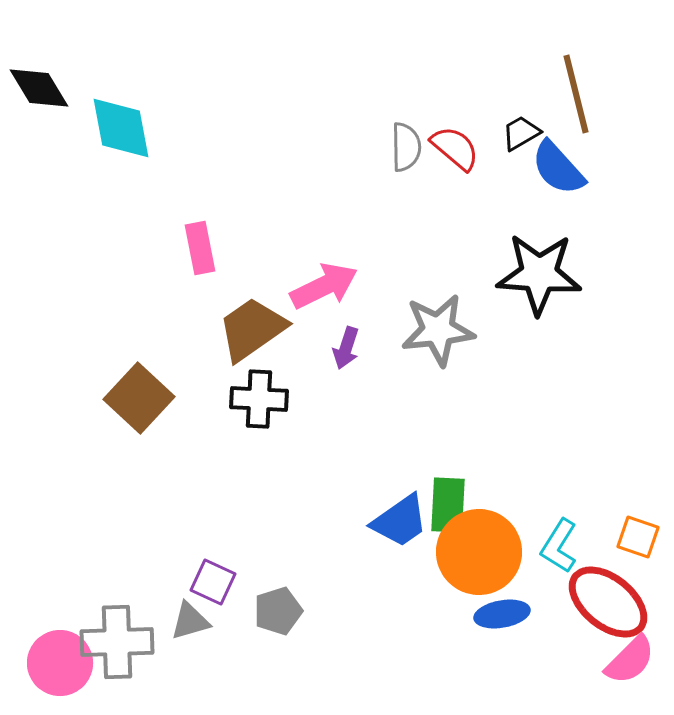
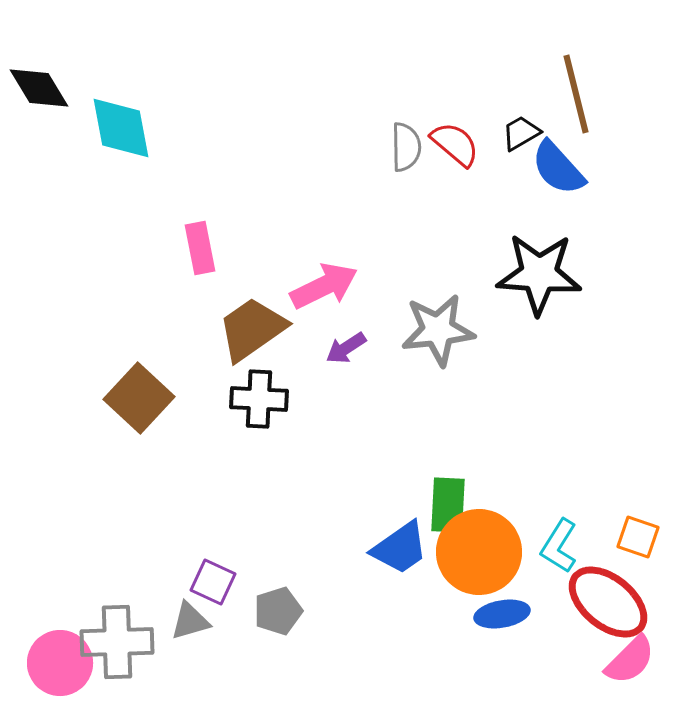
red semicircle: moved 4 px up
purple arrow: rotated 39 degrees clockwise
blue trapezoid: moved 27 px down
